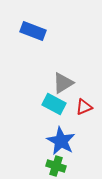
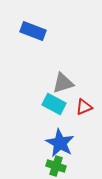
gray triangle: rotated 15 degrees clockwise
blue star: moved 1 px left, 2 px down
